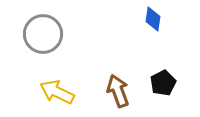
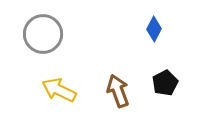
blue diamond: moved 1 px right, 10 px down; rotated 20 degrees clockwise
black pentagon: moved 2 px right
yellow arrow: moved 2 px right, 2 px up
